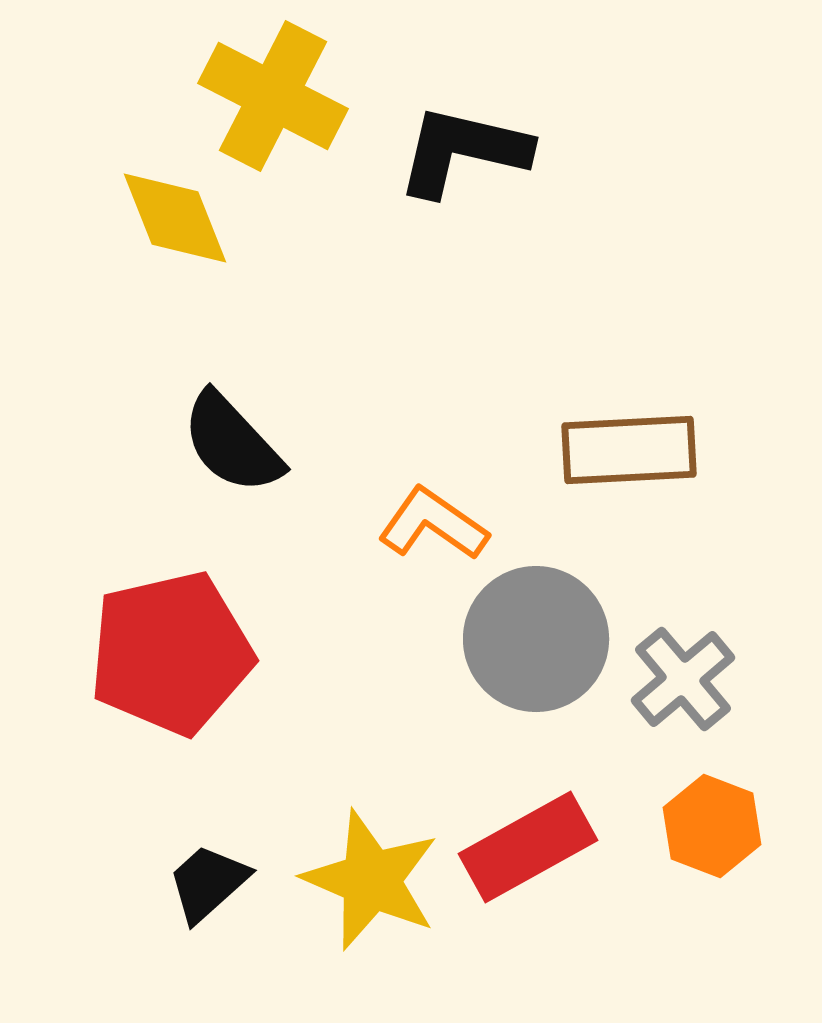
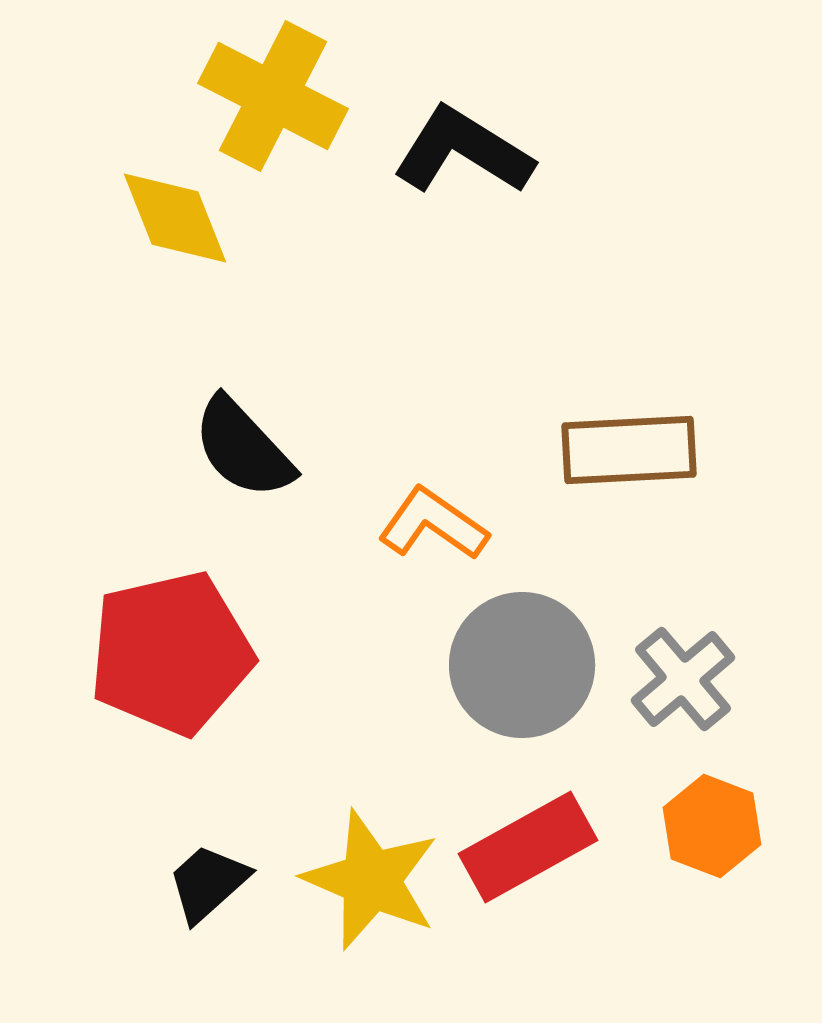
black L-shape: rotated 19 degrees clockwise
black semicircle: moved 11 px right, 5 px down
gray circle: moved 14 px left, 26 px down
